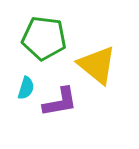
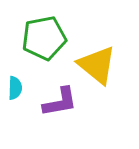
green pentagon: rotated 18 degrees counterclockwise
cyan semicircle: moved 11 px left; rotated 15 degrees counterclockwise
